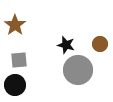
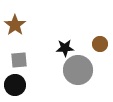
black star: moved 1 px left, 3 px down; rotated 18 degrees counterclockwise
